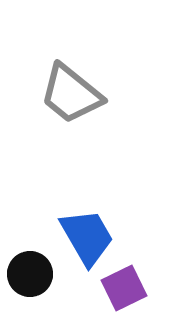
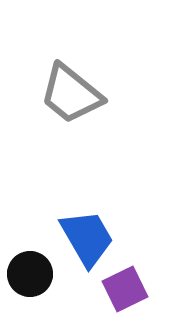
blue trapezoid: moved 1 px down
purple square: moved 1 px right, 1 px down
